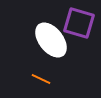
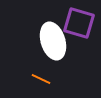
white ellipse: moved 2 px right, 1 px down; rotated 21 degrees clockwise
